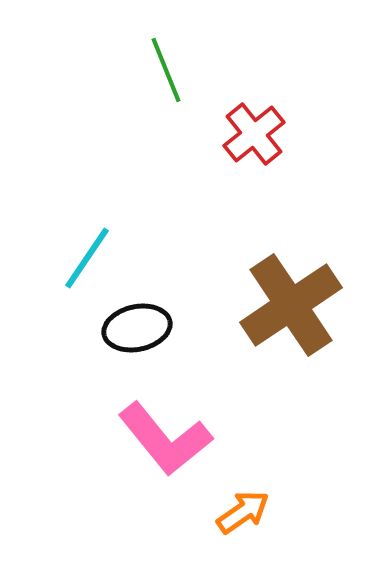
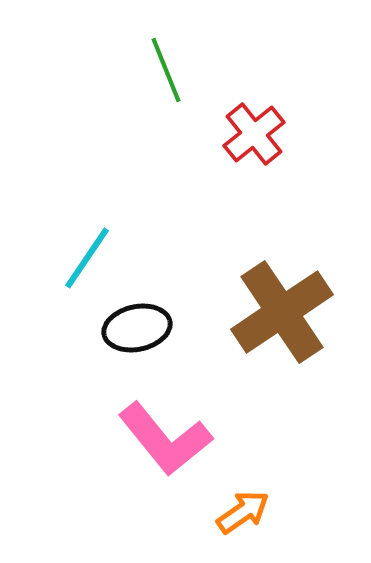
brown cross: moved 9 px left, 7 px down
